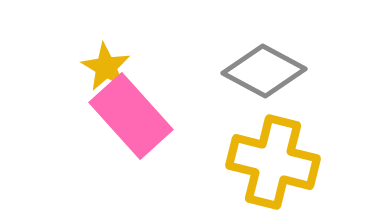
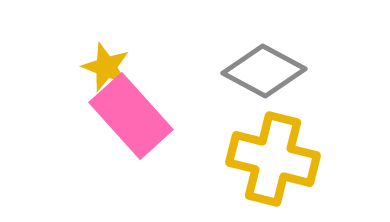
yellow star: rotated 9 degrees counterclockwise
yellow cross: moved 3 px up
